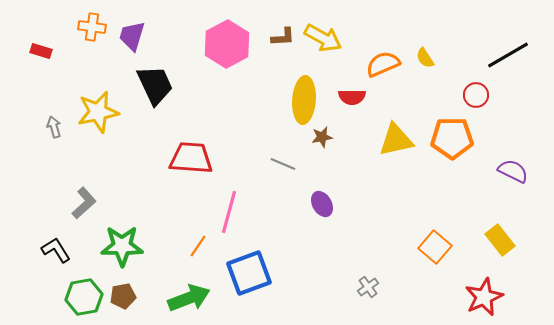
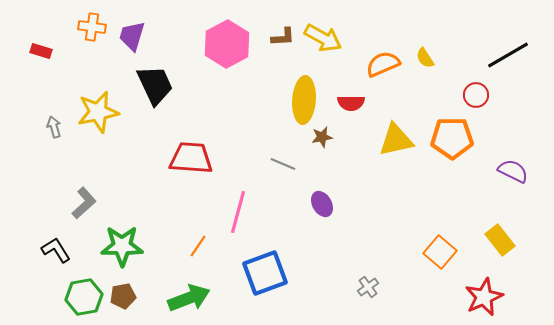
red semicircle: moved 1 px left, 6 px down
pink line: moved 9 px right
orange square: moved 5 px right, 5 px down
blue square: moved 16 px right
